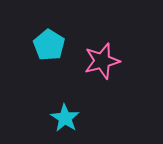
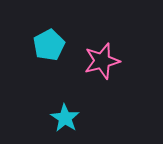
cyan pentagon: rotated 12 degrees clockwise
